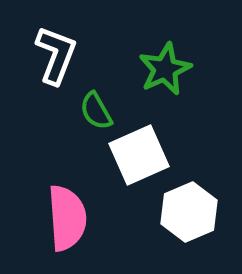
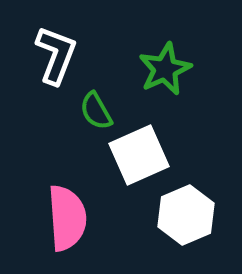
white hexagon: moved 3 px left, 3 px down
